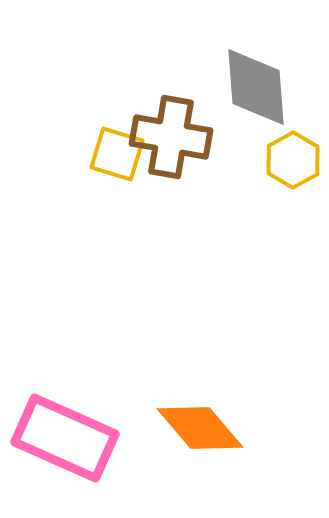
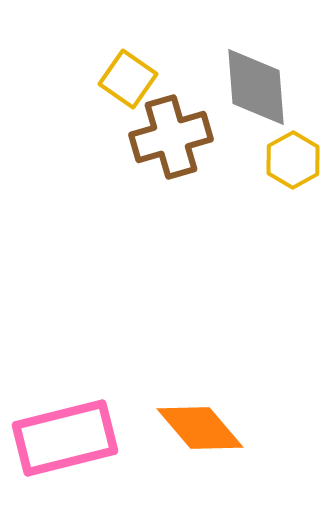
brown cross: rotated 26 degrees counterclockwise
yellow square: moved 11 px right, 75 px up; rotated 18 degrees clockwise
pink rectangle: rotated 38 degrees counterclockwise
